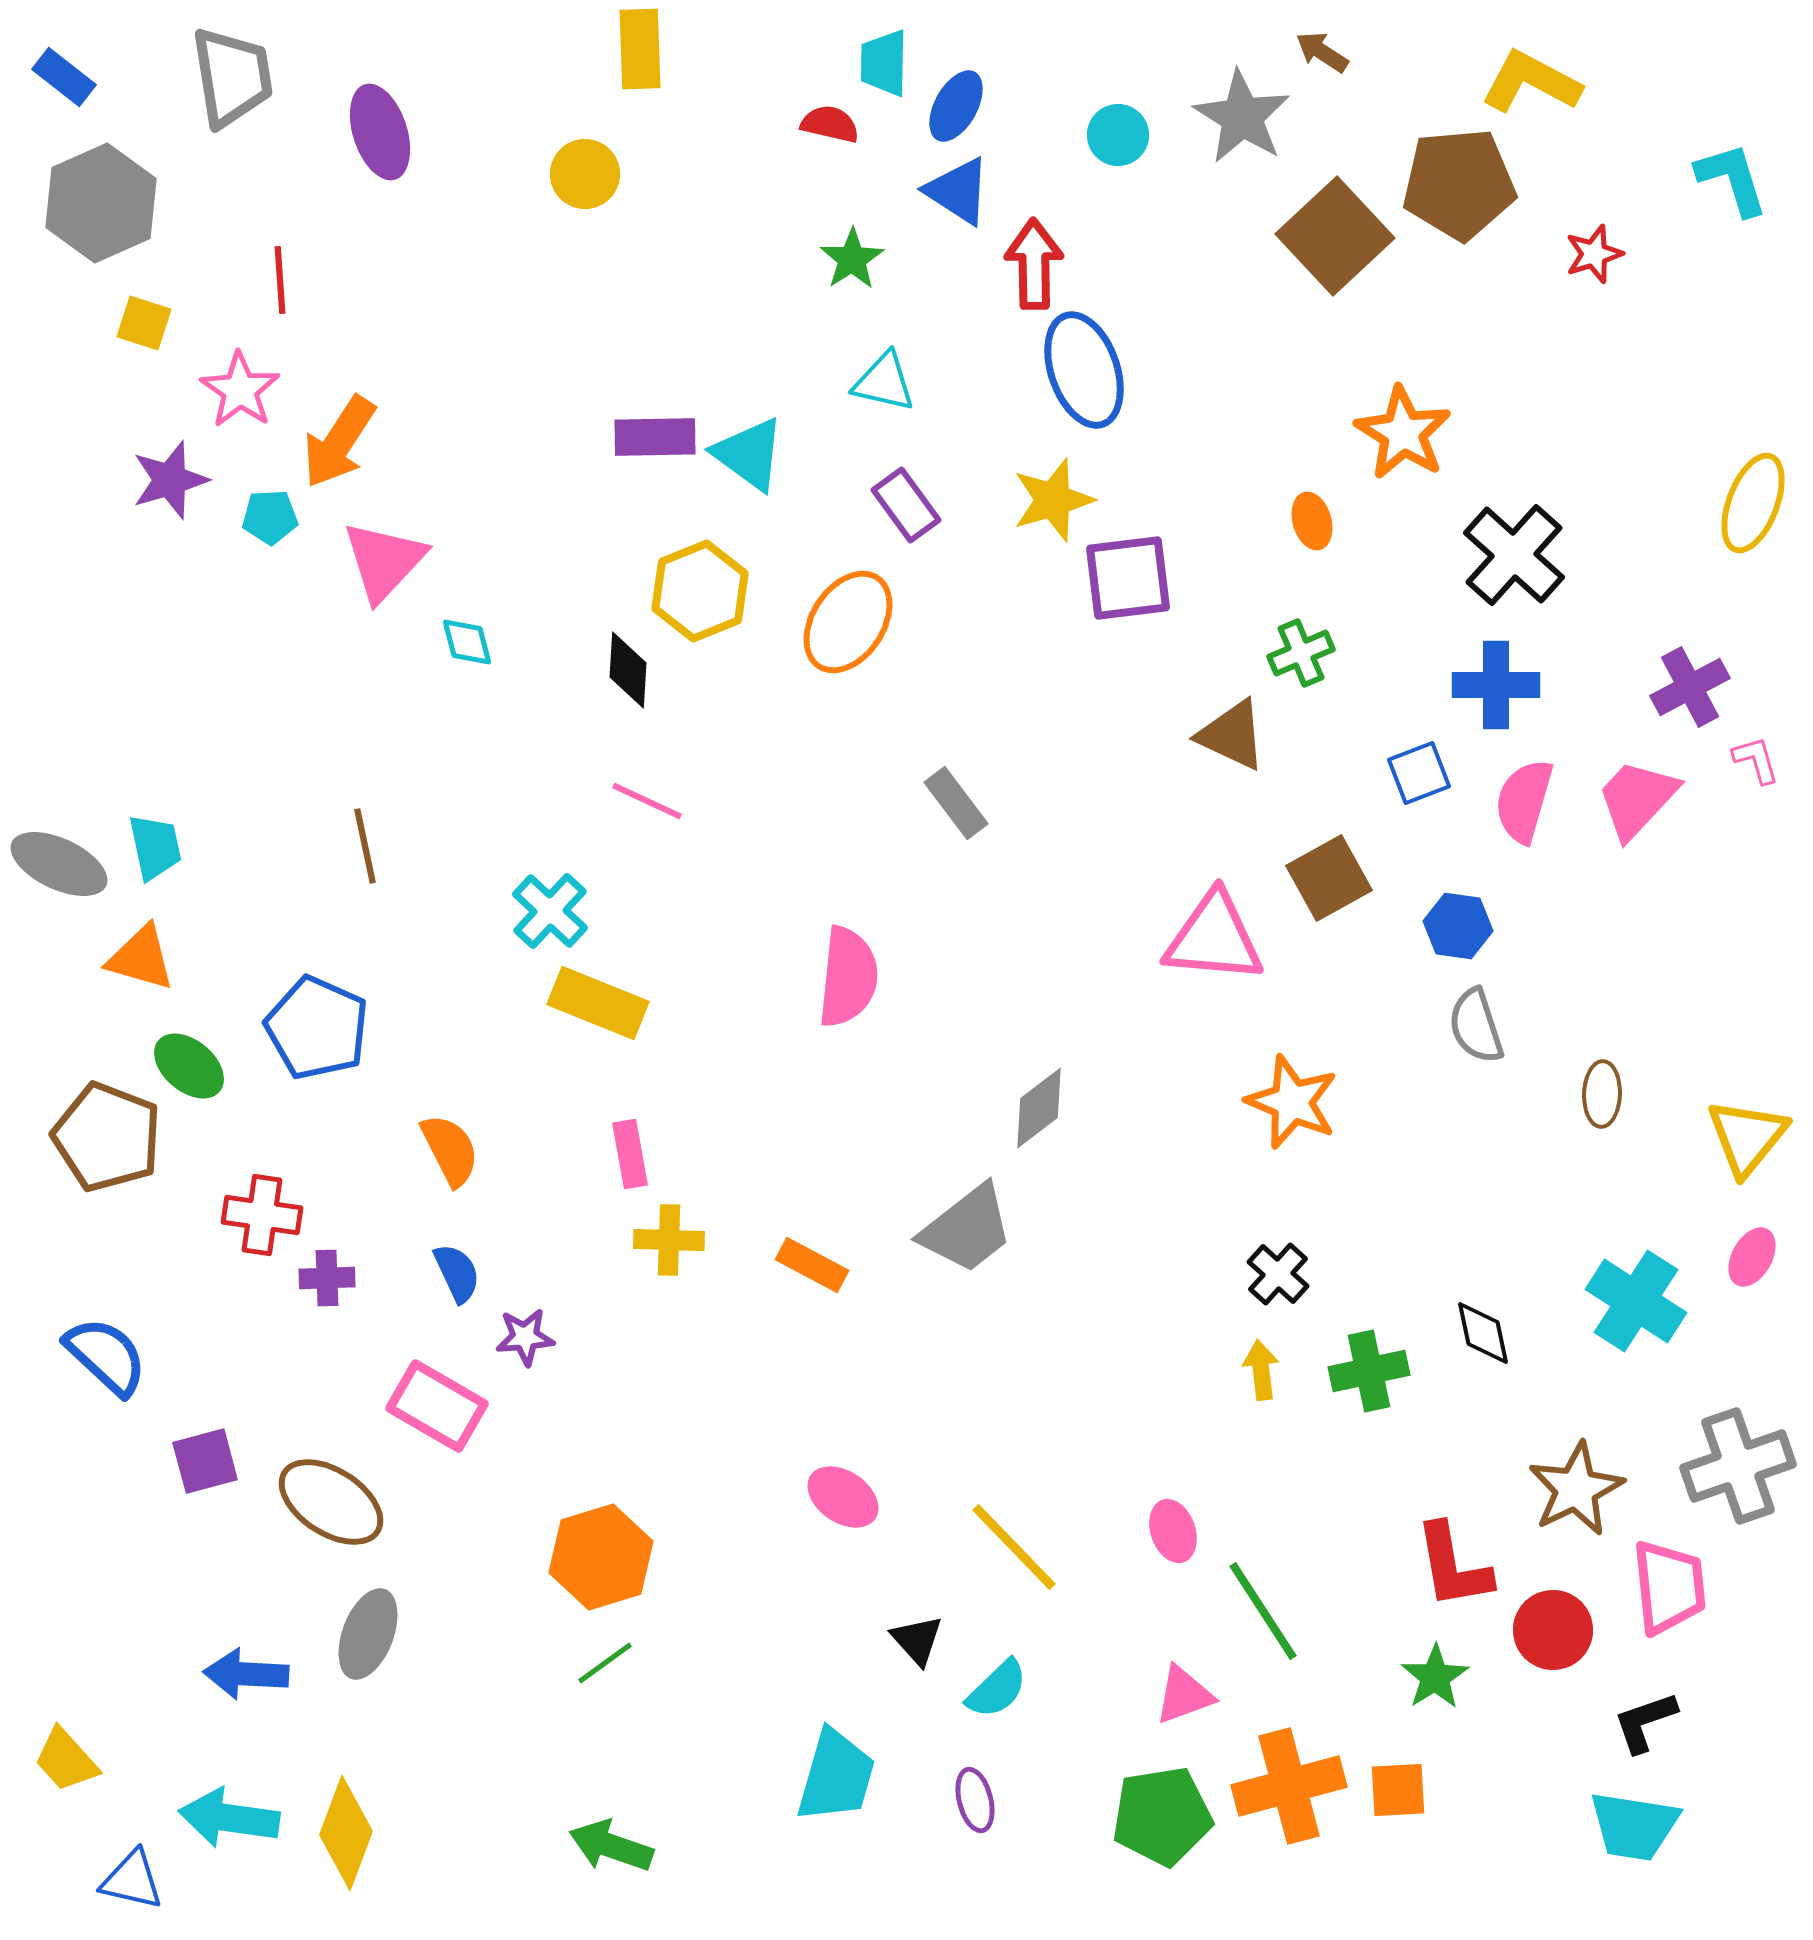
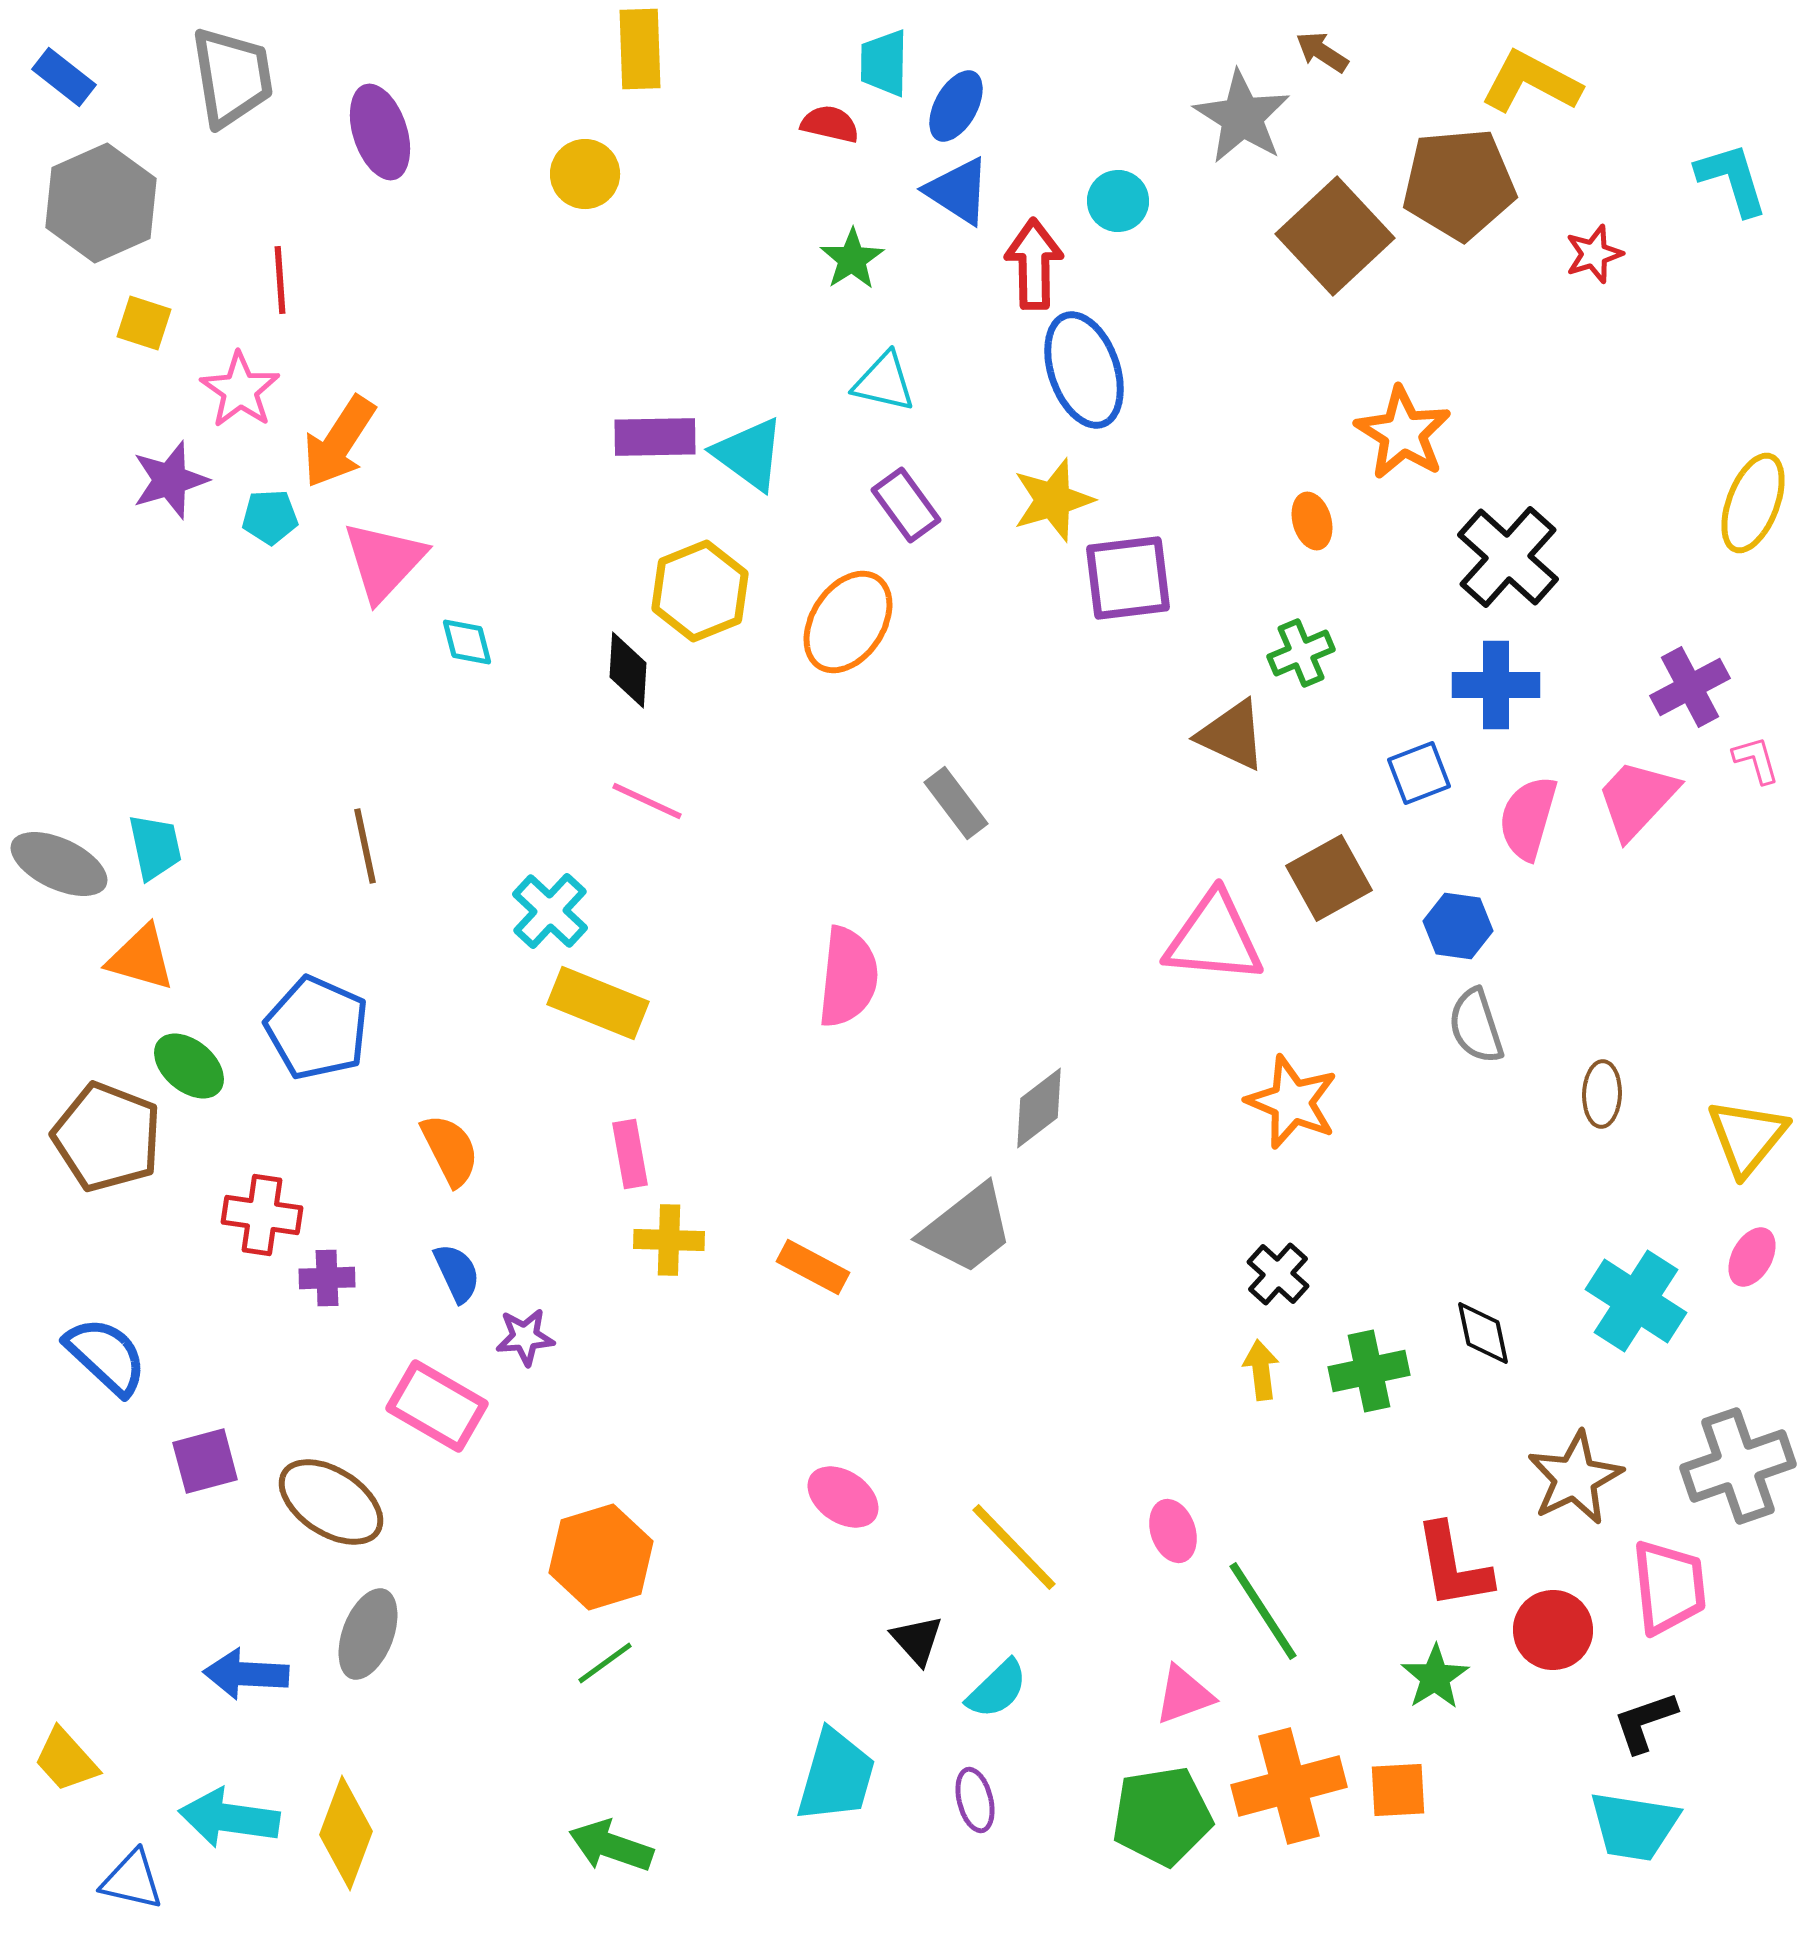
cyan circle at (1118, 135): moved 66 px down
black cross at (1514, 555): moved 6 px left, 2 px down
pink semicircle at (1524, 801): moved 4 px right, 17 px down
orange rectangle at (812, 1265): moved 1 px right, 2 px down
brown star at (1576, 1489): moved 1 px left, 11 px up
